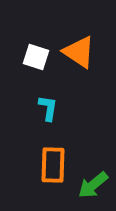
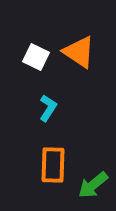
white square: rotated 8 degrees clockwise
cyan L-shape: rotated 24 degrees clockwise
